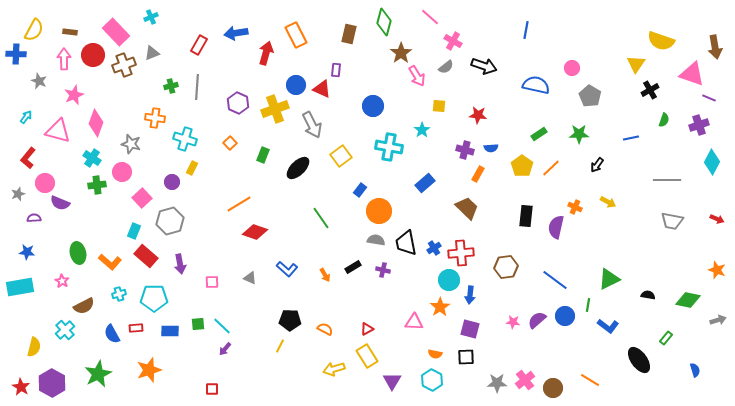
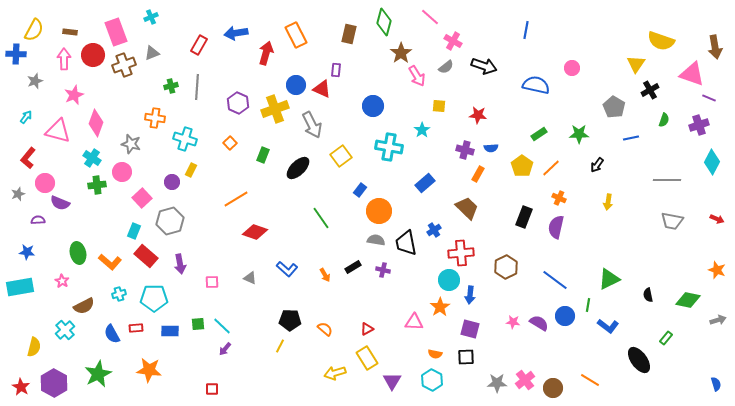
pink rectangle at (116, 32): rotated 24 degrees clockwise
gray star at (39, 81): moved 4 px left; rotated 28 degrees clockwise
gray pentagon at (590, 96): moved 24 px right, 11 px down
yellow rectangle at (192, 168): moved 1 px left, 2 px down
yellow arrow at (608, 202): rotated 70 degrees clockwise
orange line at (239, 204): moved 3 px left, 5 px up
orange cross at (575, 207): moved 16 px left, 9 px up
black rectangle at (526, 216): moved 2 px left, 1 px down; rotated 15 degrees clockwise
purple semicircle at (34, 218): moved 4 px right, 2 px down
blue cross at (434, 248): moved 18 px up
brown hexagon at (506, 267): rotated 20 degrees counterclockwise
black semicircle at (648, 295): rotated 112 degrees counterclockwise
purple semicircle at (537, 320): moved 2 px right, 3 px down; rotated 72 degrees clockwise
orange semicircle at (325, 329): rotated 14 degrees clockwise
yellow rectangle at (367, 356): moved 2 px down
yellow arrow at (334, 369): moved 1 px right, 4 px down
orange star at (149, 370): rotated 25 degrees clockwise
blue semicircle at (695, 370): moved 21 px right, 14 px down
purple hexagon at (52, 383): moved 2 px right
